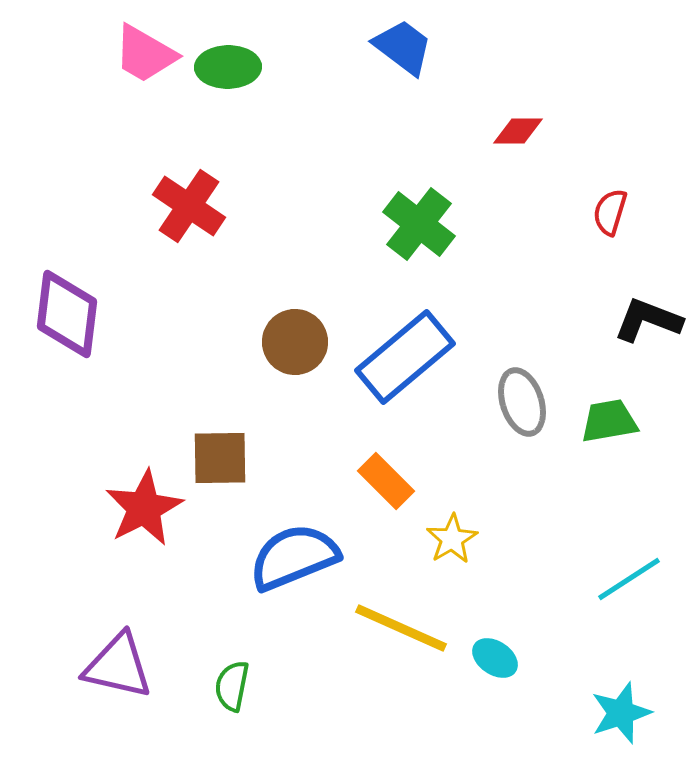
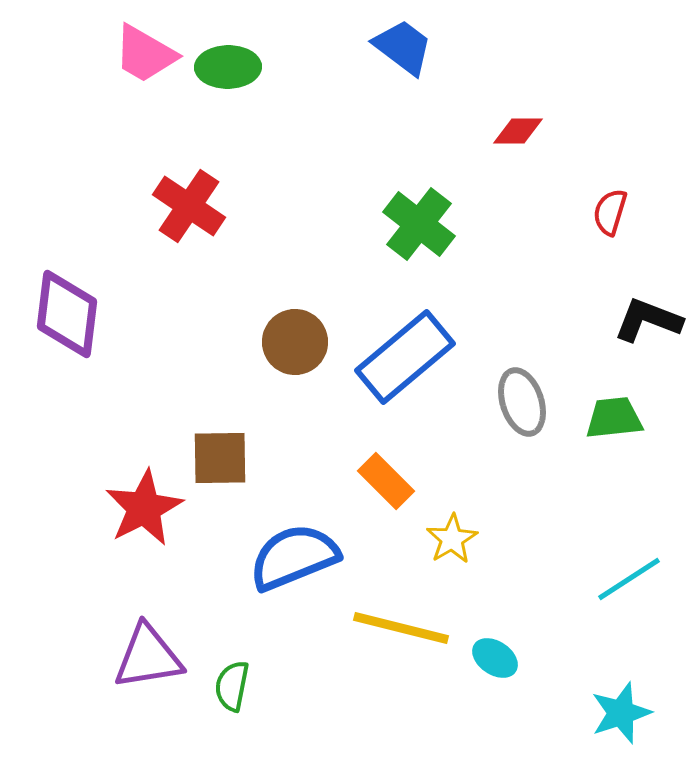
green trapezoid: moved 5 px right, 3 px up; rotated 4 degrees clockwise
yellow line: rotated 10 degrees counterclockwise
purple triangle: moved 30 px right, 9 px up; rotated 22 degrees counterclockwise
